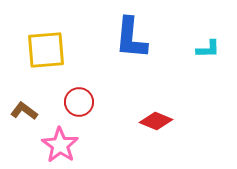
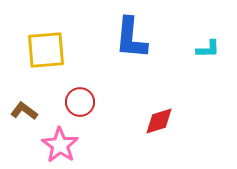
red circle: moved 1 px right
red diamond: moved 3 px right; rotated 40 degrees counterclockwise
